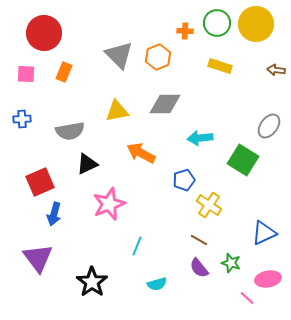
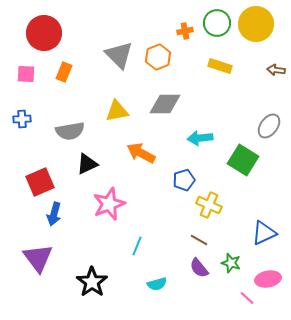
orange cross: rotated 14 degrees counterclockwise
yellow cross: rotated 10 degrees counterclockwise
